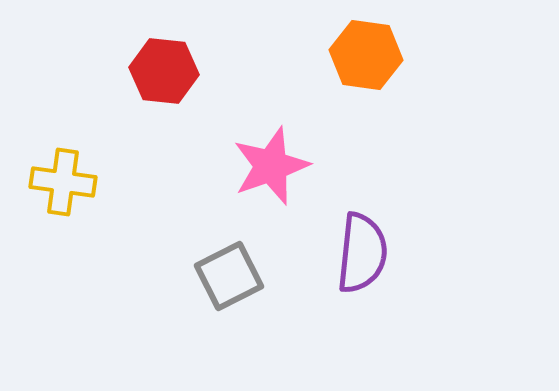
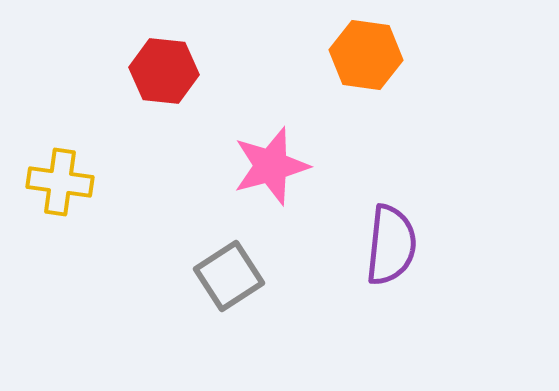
pink star: rotated 4 degrees clockwise
yellow cross: moved 3 px left
purple semicircle: moved 29 px right, 8 px up
gray square: rotated 6 degrees counterclockwise
